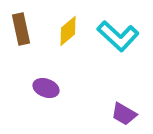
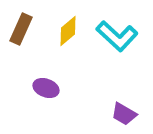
brown rectangle: rotated 36 degrees clockwise
cyan L-shape: moved 1 px left
